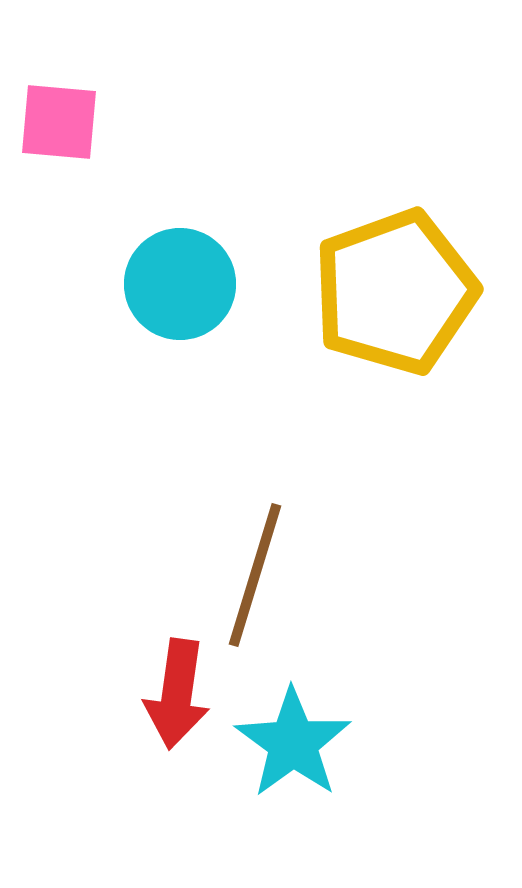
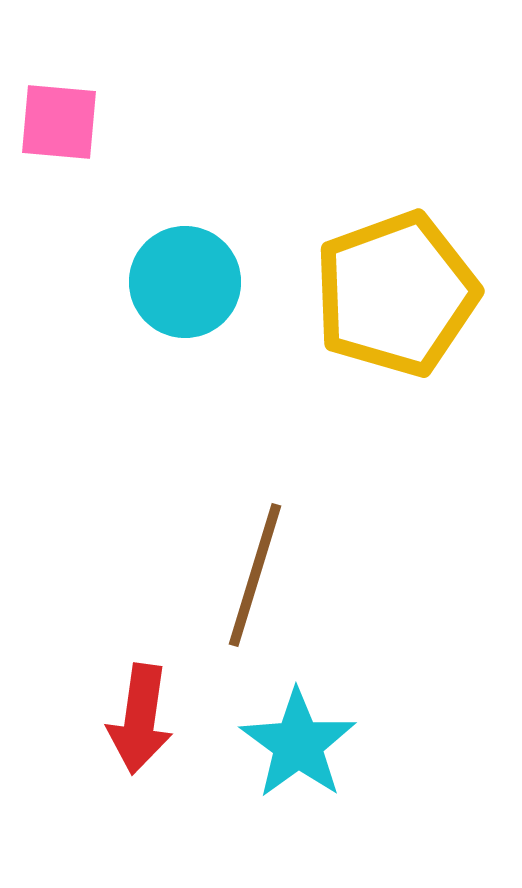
cyan circle: moved 5 px right, 2 px up
yellow pentagon: moved 1 px right, 2 px down
red arrow: moved 37 px left, 25 px down
cyan star: moved 5 px right, 1 px down
